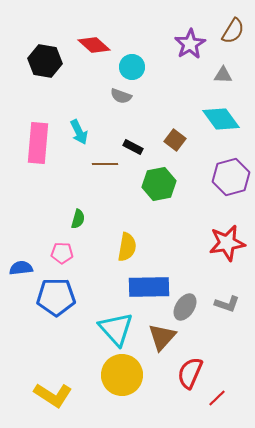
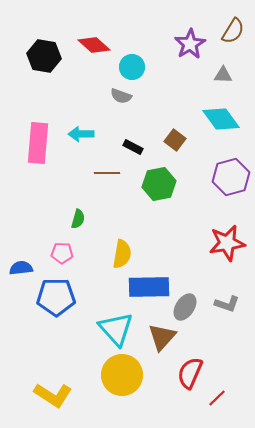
black hexagon: moved 1 px left, 5 px up
cyan arrow: moved 2 px right, 2 px down; rotated 115 degrees clockwise
brown line: moved 2 px right, 9 px down
yellow semicircle: moved 5 px left, 7 px down
